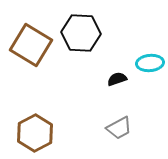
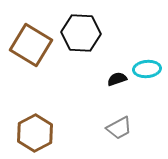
cyan ellipse: moved 3 px left, 6 px down
